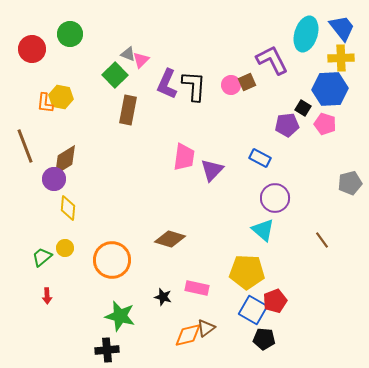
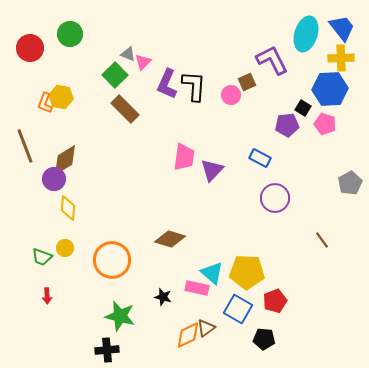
red circle at (32, 49): moved 2 px left, 1 px up
pink triangle at (141, 60): moved 2 px right, 2 px down
pink circle at (231, 85): moved 10 px down
orange L-shape at (45, 103): rotated 15 degrees clockwise
brown rectangle at (128, 110): moved 3 px left, 1 px up; rotated 56 degrees counterclockwise
gray pentagon at (350, 183): rotated 15 degrees counterclockwise
cyan triangle at (263, 230): moved 51 px left, 43 px down
green trapezoid at (42, 257): rotated 120 degrees counterclockwise
blue square at (253, 310): moved 15 px left, 1 px up
orange diamond at (188, 335): rotated 12 degrees counterclockwise
